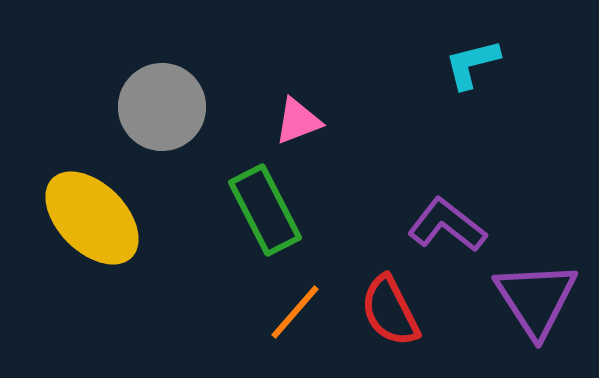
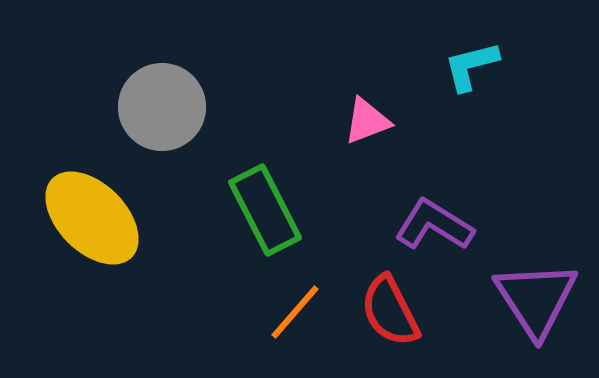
cyan L-shape: moved 1 px left, 2 px down
pink triangle: moved 69 px right
purple L-shape: moved 13 px left; rotated 6 degrees counterclockwise
